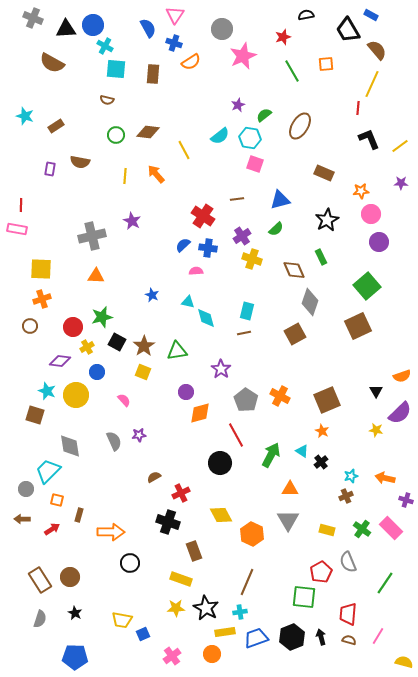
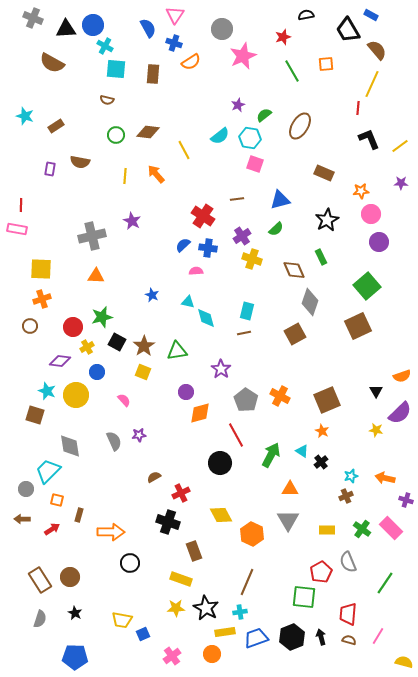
yellow rectangle at (327, 530): rotated 14 degrees counterclockwise
